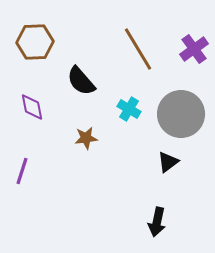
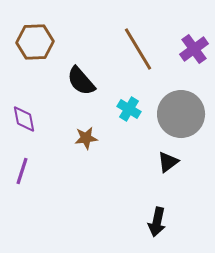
purple diamond: moved 8 px left, 12 px down
